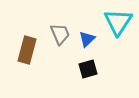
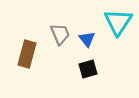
blue triangle: rotated 24 degrees counterclockwise
brown rectangle: moved 4 px down
